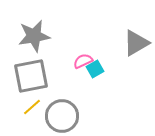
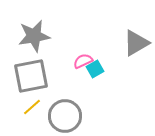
gray circle: moved 3 px right
